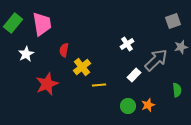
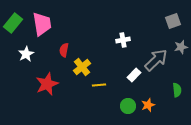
white cross: moved 4 px left, 4 px up; rotated 24 degrees clockwise
